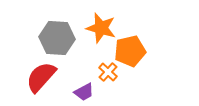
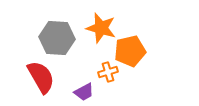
orange cross: rotated 30 degrees clockwise
red semicircle: rotated 108 degrees clockwise
